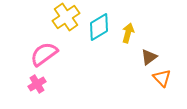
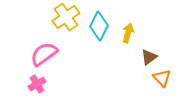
cyan diamond: moved 1 px up; rotated 32 degrees counterclockwise
